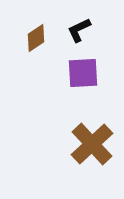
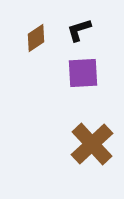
black L-shape: rotated 8 degrees clockwise
